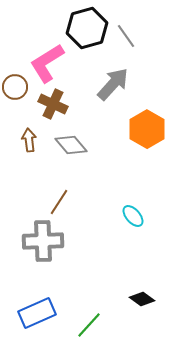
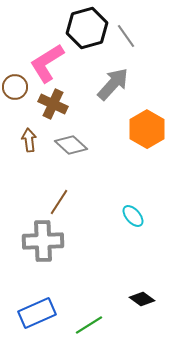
gray diamond: rotated 8 degrees counterclockwise
green line: rotated 16 degrees clockwise
